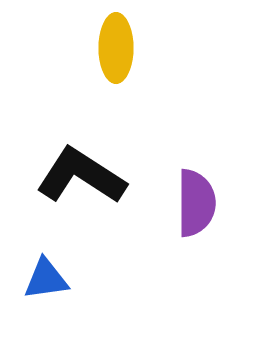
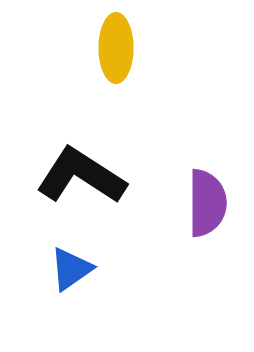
purple semicircle: moved 11 px right
blue triangle: moved 25 px right, 10 px up; rotated 27 degrees counterclockwise
